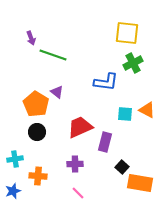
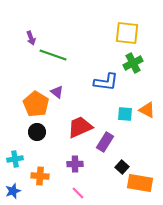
purple rectangle: rotated 18 degrees clockwise
orange cross: moved 2 px right
